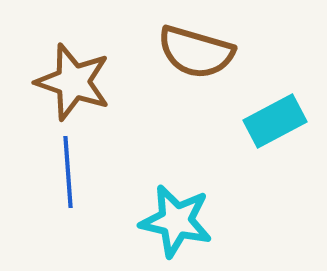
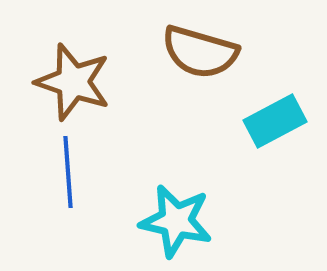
brown semicircle: moved 4 px right
